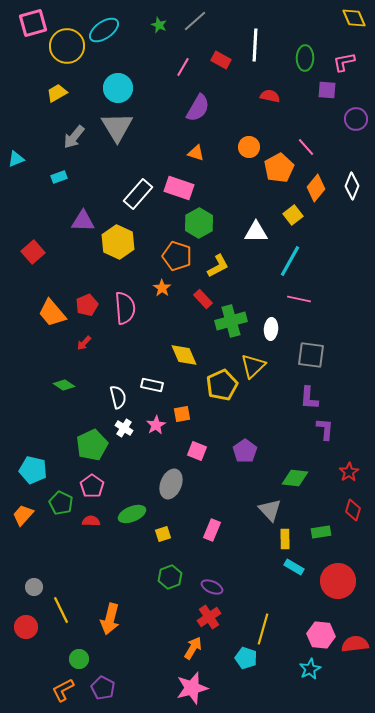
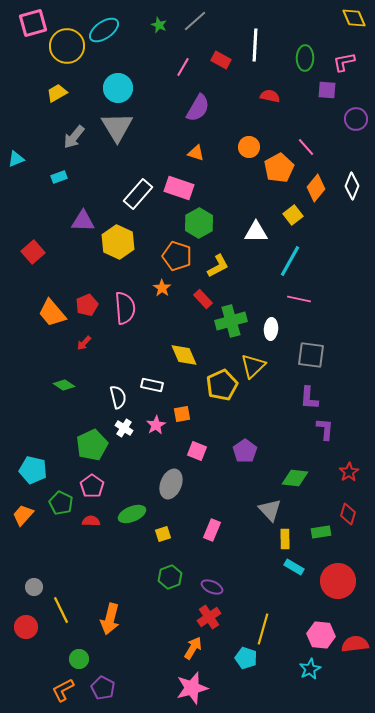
red diamond at (353, 510): moved 5 px left, 4 px down
